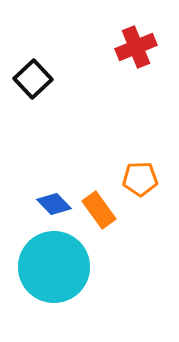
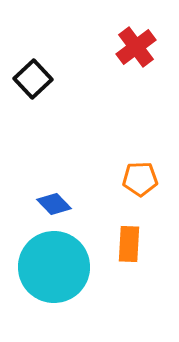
red cross: rotated 15 degrees counterclockwise
orange rectangle: moved 30 px right, 34 px down; rotated 39 degrees clockwise
